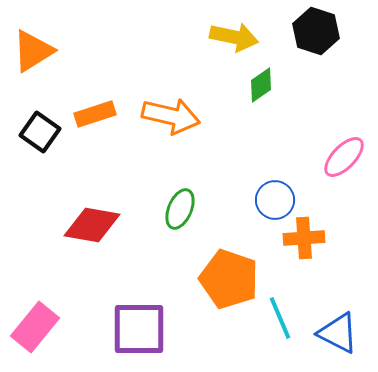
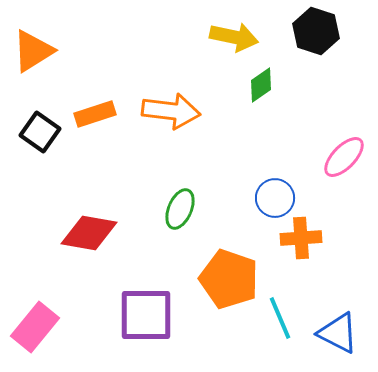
orange arrow: moved 5 px up; rotated 6 degrees counterclockwise
blue circle: moved 2 px up
red diamond: moved 3 px left, 8 px down
orange cross: moved 3 px left
purple square: moved 7 px right, 14 px up
